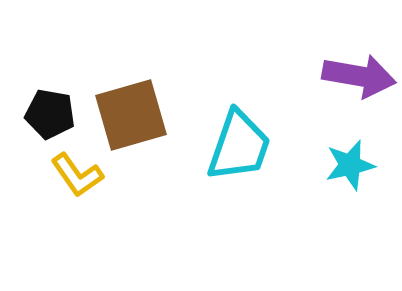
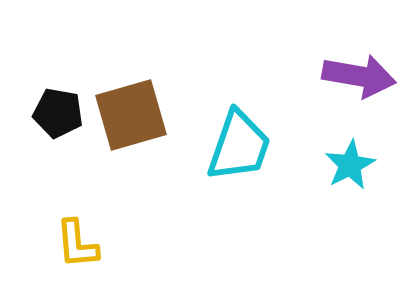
black pentagon: moved 8 px right, 1 px up
cyan star: rotated 15 degrees counterclockwise
yellow L-shape: moved 69 px down; rotated 30 degrees clockwise
